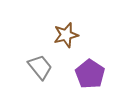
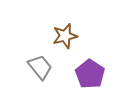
brown star: moved 1 px left, 1 px down
